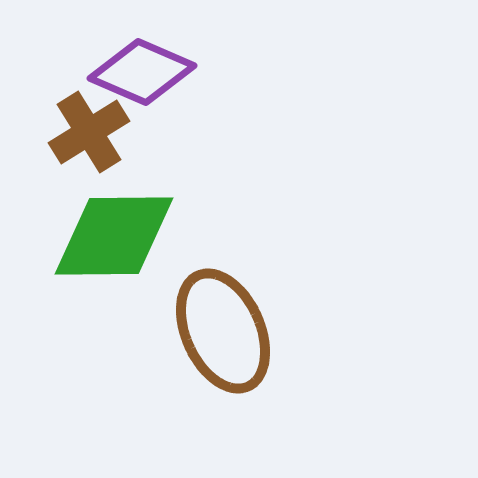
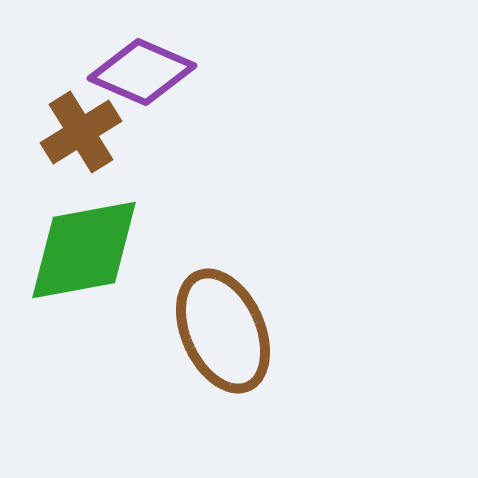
brown cross: moved 8 px left
green diamond: moved 30 px left, 14 px down; rotated 10 degrees counterclockwise
